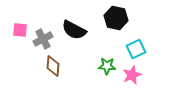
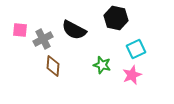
green star: moved 5 px left, 1 px up; rotated 12 degrees clockwise
